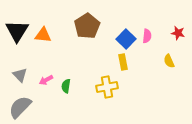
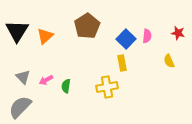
orange triangle: moved 2 px right, 1 px down; rotated 48 degrees counterclockwise
yellow rectangle: moved 1 px left, 1 px down
gray triangle: moved 3 px right, 2 px down
